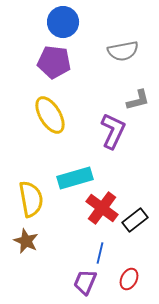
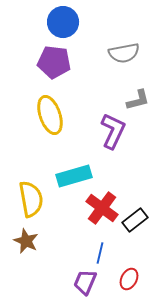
gray semicircle: moved 1 px right, 2 px down
yellow ellipse: rotated 12 degrees clockwise
cyan rectangle: moved 1 px left, 2 px up
